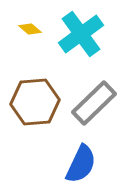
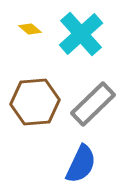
cyan cross: rotated 6 degrees counterclockwise
gray rectangle: moved 1 px left, 1 px down
